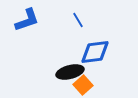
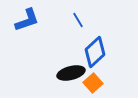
blue diamond: rotated 36 degrees counterclockwise
black ellipse: moved 1 px right, 1 px down
orange square: moved 10 px right, 2 px up
